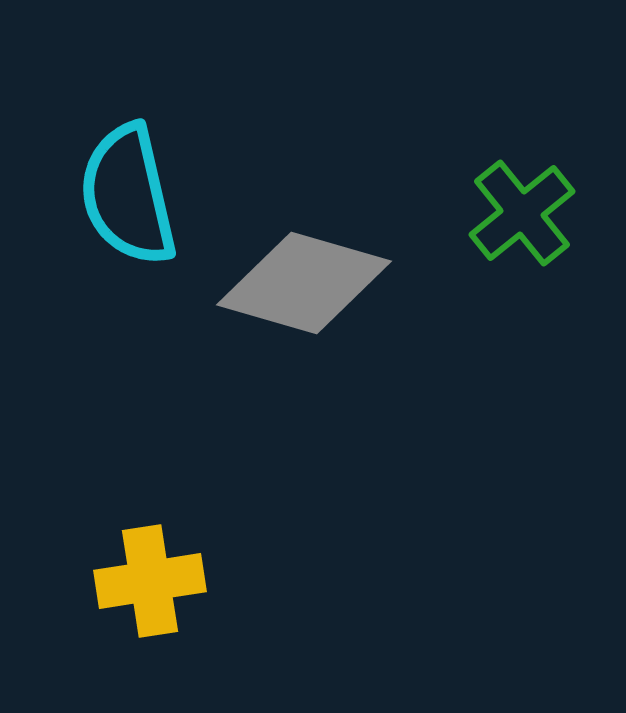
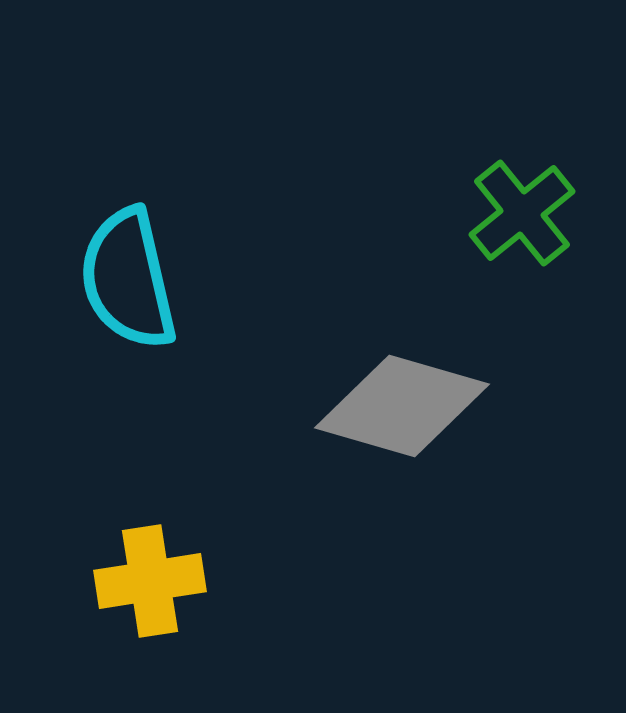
cyan semicircle: moved 84 px down
gray diamond: moved 98 px right, 123 px down
